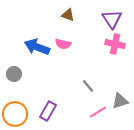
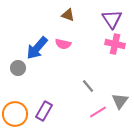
blue arrow: moved 1 px down; rotated 70 degrees counterclockwise
gray circle: moved 4 px right, 6 px up
gray triangle: rotated 36 degrees counterclockwise
purple rectangle: moved 4 px left
